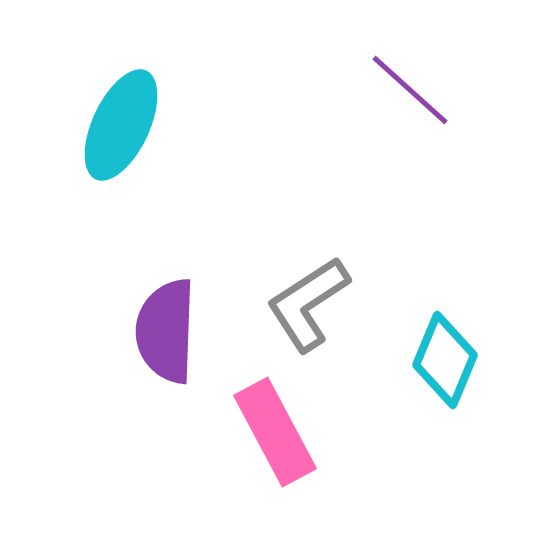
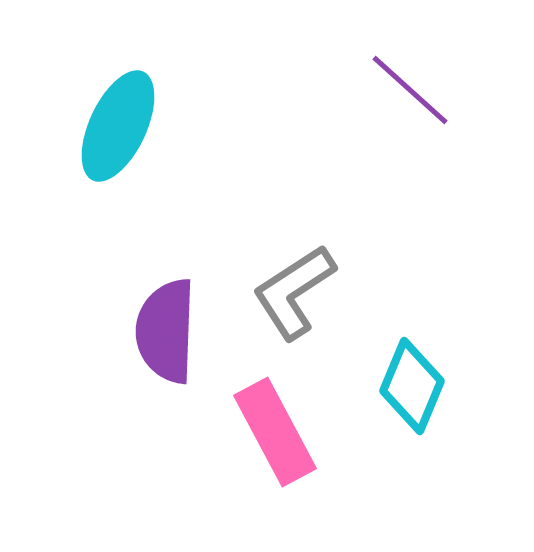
cyan ellipse: moved 3 px left, 1 px down
gray L-shape: moved 14 px left, 12 px up
cyan diamond: moved 33 px left, 26 px down
